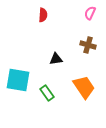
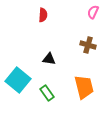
pink semicircle: moved 3 px right, 1 px up
black triangle: moved 7 px left; rotated 16 degrees clockwise
cyan square: rotated 30 degrees clockwise
orange trapezoid: rotated 20 degrees clockwise
